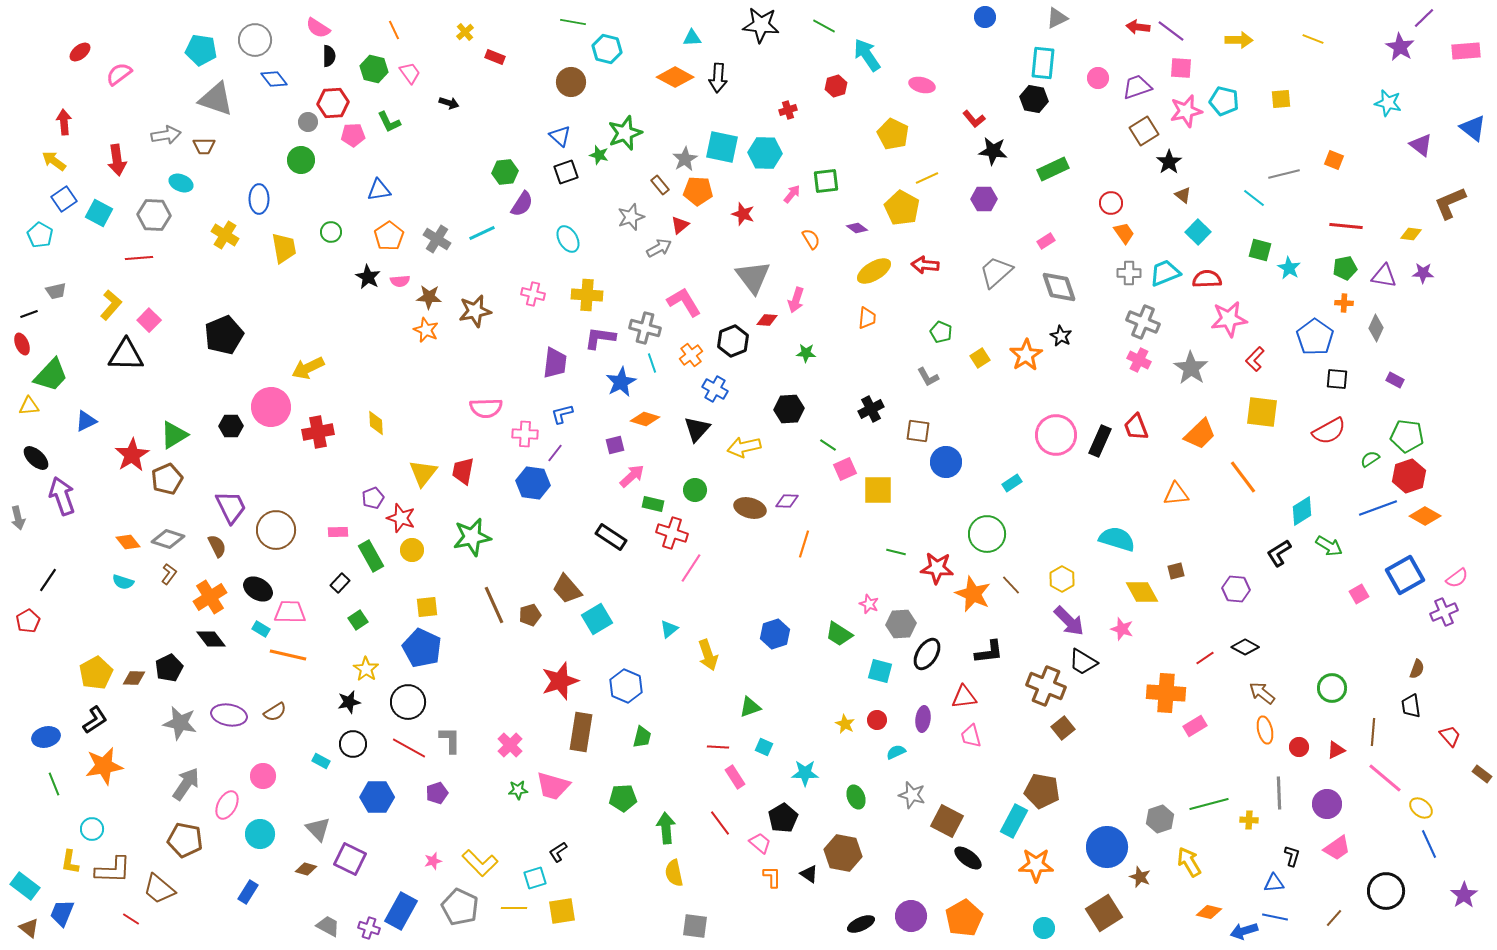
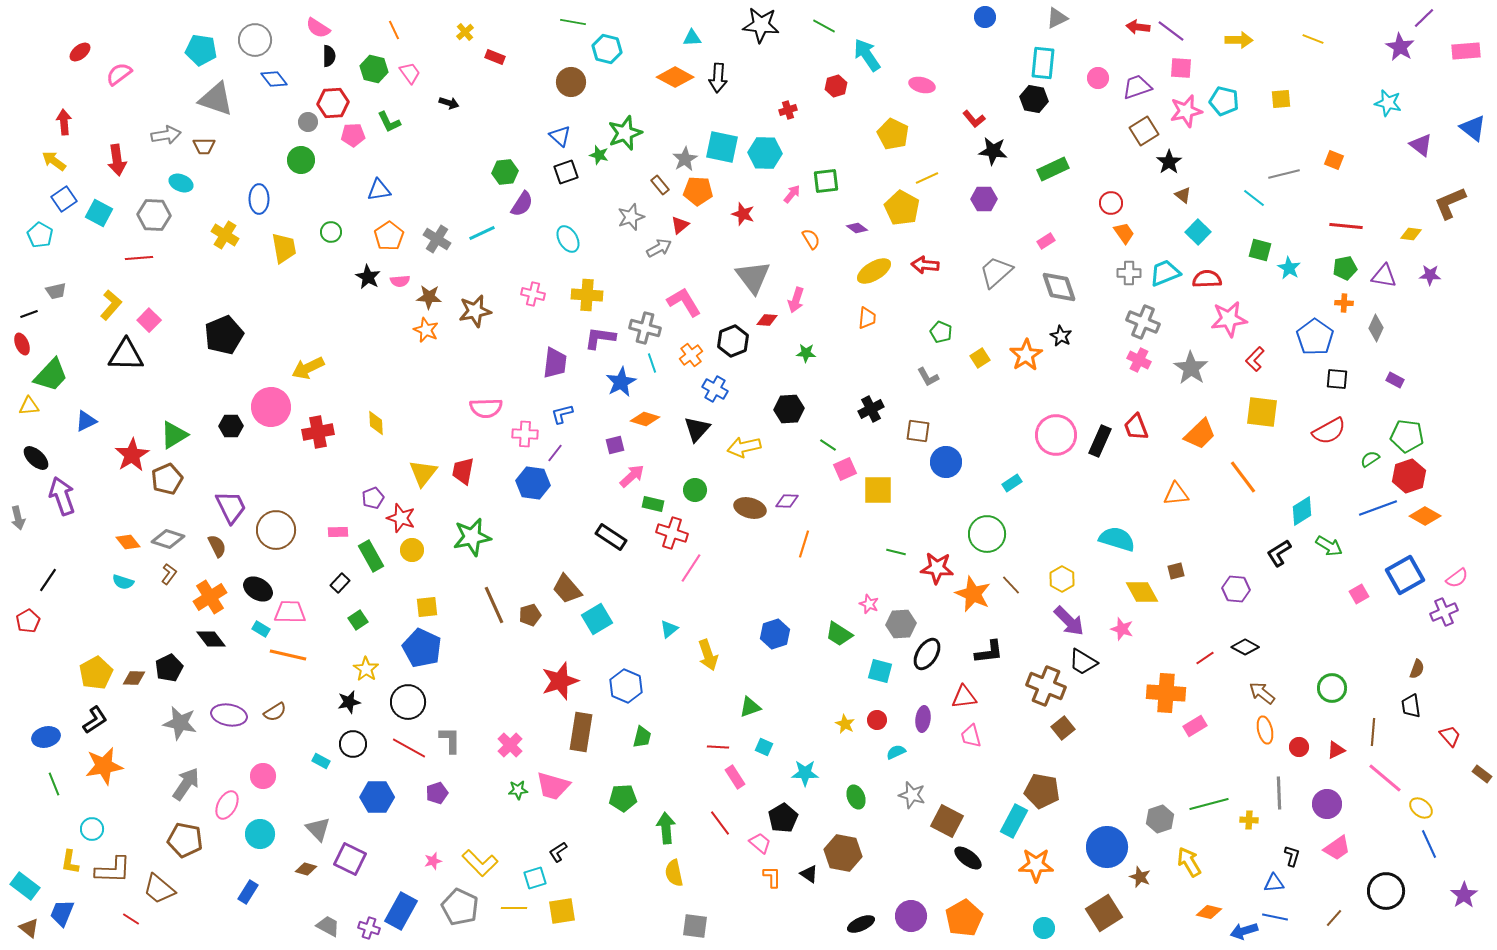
purple star at (1423, 273): moved 7 px right, 2 px down
